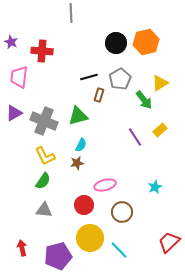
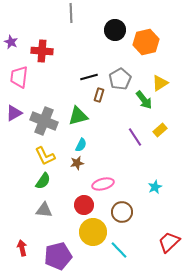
black circle: moved 1 px left, 13 px up
pink ellipse: moved 2 px left, 1 px up
yellow circle: moved 3 px right, 6 px up
